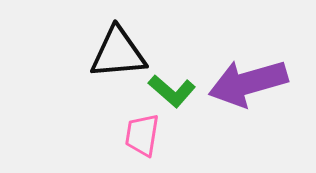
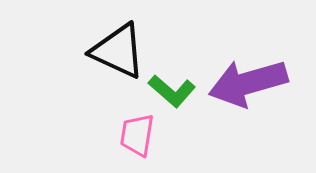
black triangle: moved 2 px up; rotated 30 degrees clockwise
pink trapezoid: moved 5 px left
